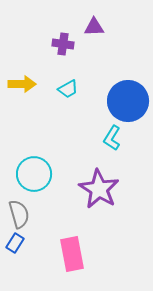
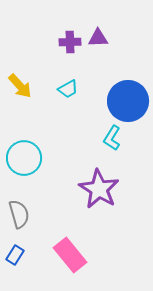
purple triangle: moved 4 px right, 11 px down
purple cross: moved 7 px right, 2 px up; rotated 10 degrees counterclockwise
yellow arrow: moved 2 px left, 2 px down; rotated 48 degrees clockwise
cyan circle: moved 10 px left, 16 px up
blue rectangle: moved 12 px down
pink rectangle: moved 2 px left, 1 px down; rotated 28 degrees counterclockwise
